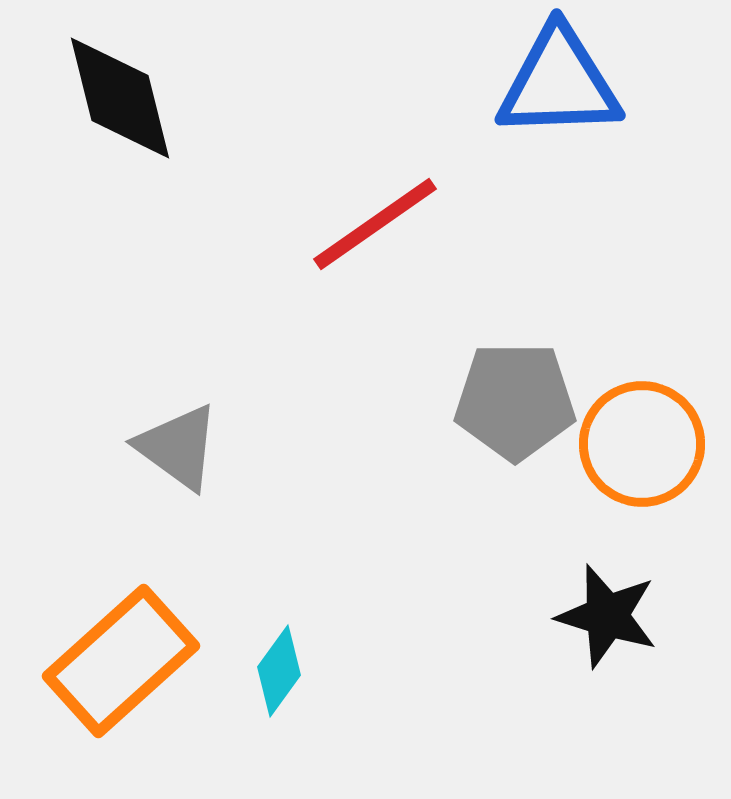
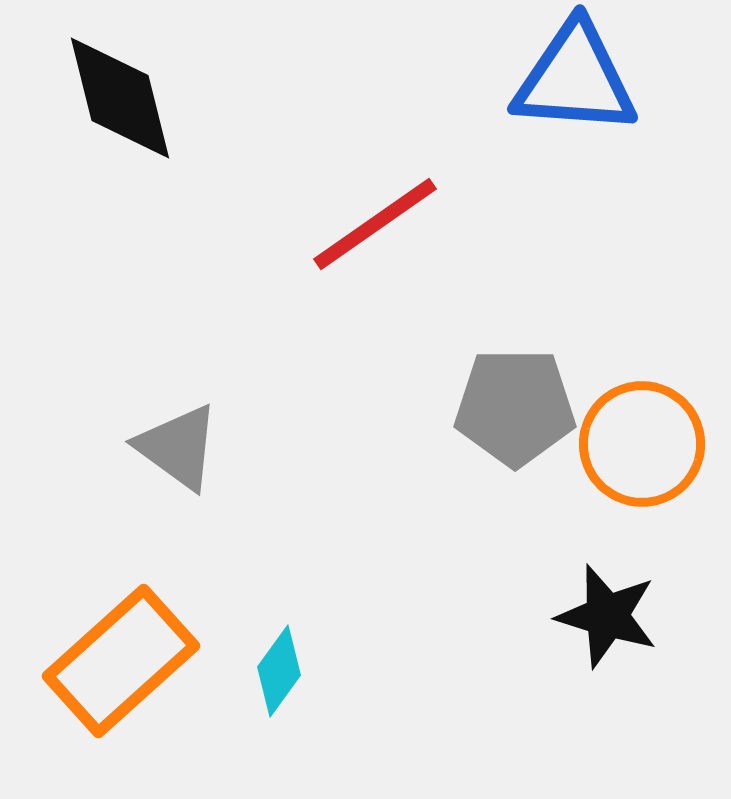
blue triangle: moved 16 px right, 4 px up; rotated 6 degrees clockwise
gray pentagon: moved 6 px down
